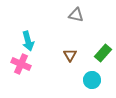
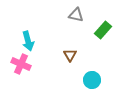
green rectangle: moved 23 px up
